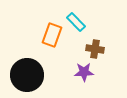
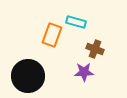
cyan rectangle: rotated 30 degrees counterclockwise
brown cross: rotated 12 degrees clockwise
black circle: moved 1 px right, 1 px down
